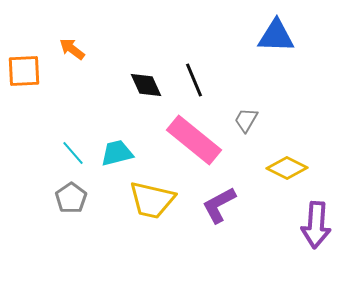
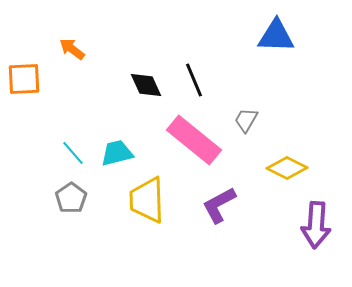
orange square: moved 8 px down
yellow trapezoid: moved 5 px left; rotated 75 degrees clockwise
